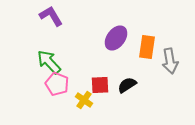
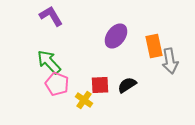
purple ellipse: moved 2 px up
orange rectangle: moved 7 px right, 1 px up; rotated 20 degrees counterclockwise
